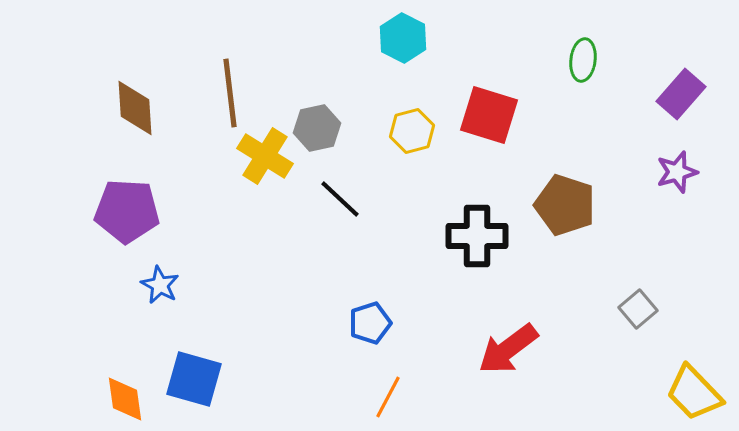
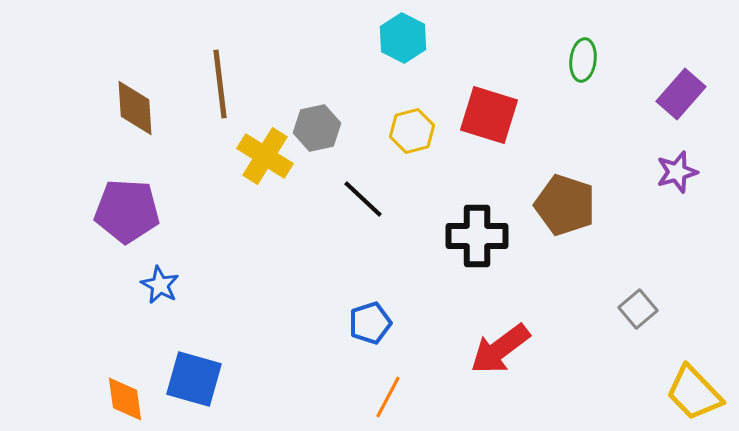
brown line: moved 10 px left, 9 px up
black line: moved 23 px right
red arrow: moved 8 px left
